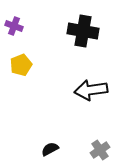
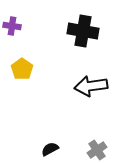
purple cross: moved 2 px left; rotated 12 degrees counterclockwise
yellow pentagon: moved 1 px right, 4 px down; rotated 15 degrees counterclockwise
black arrow: moved 4 px up
gray cross: moved 3 px left
